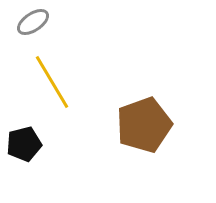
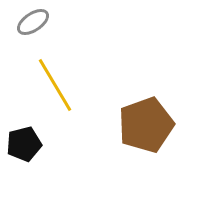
yellow line: moved 3 px right, 3 px down
brown pentagon: moved 2 px right
